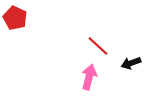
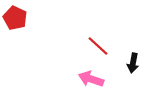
black arrow: moved 2 px right; rotated 60 degrees counterclockwise
pink arrow: moved 2 px right, 2 px down; rotated 85 degrees counterclockwise
